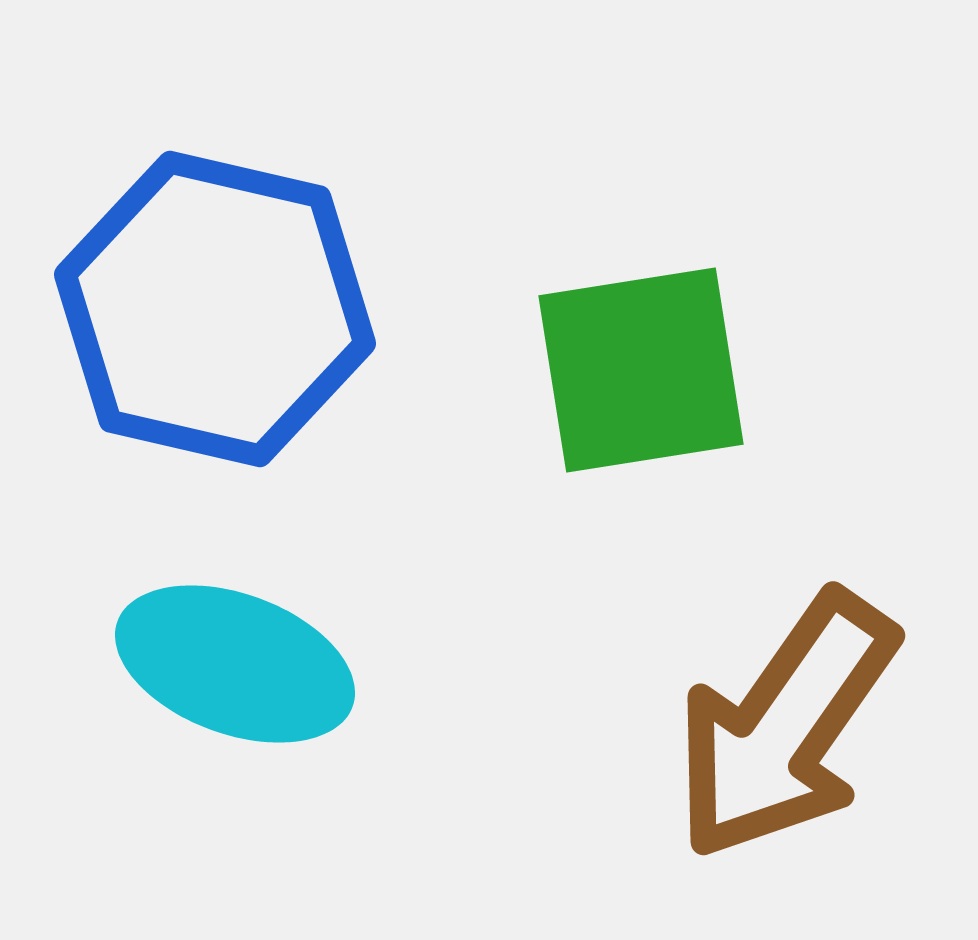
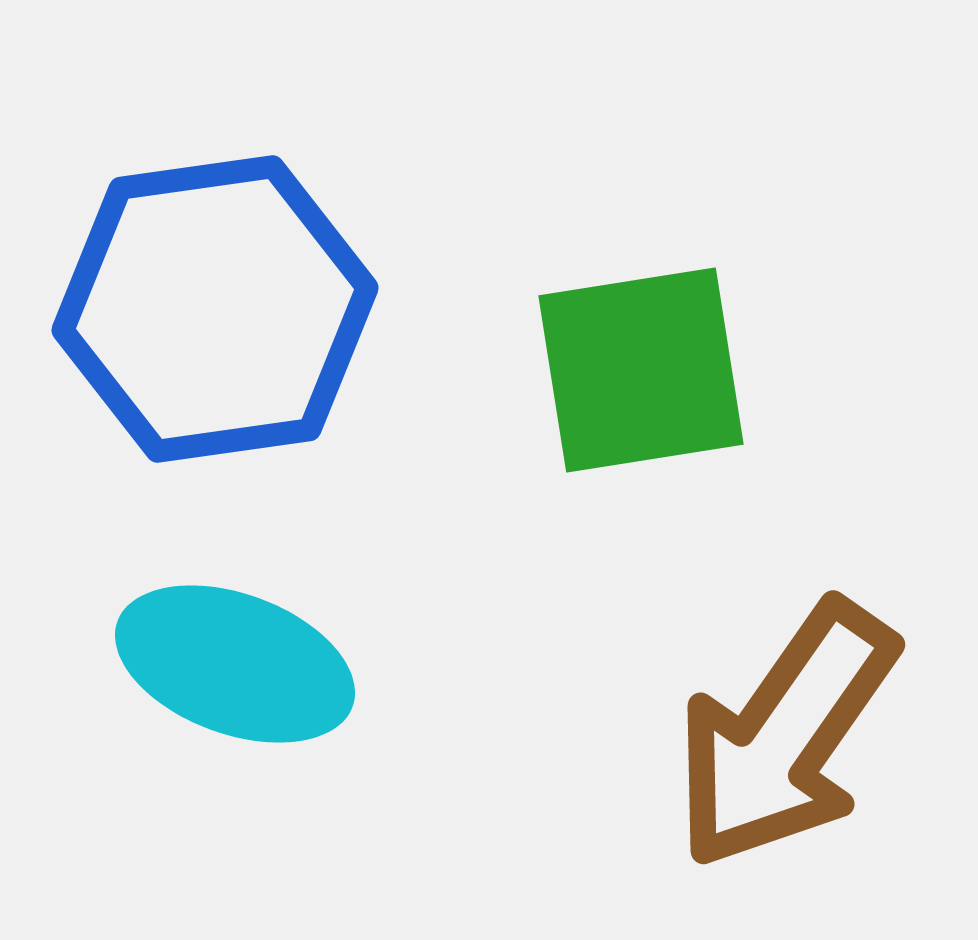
blue hexagon: rotated 21 degrees counterclockwise
brown arrow: moved 9 px down
